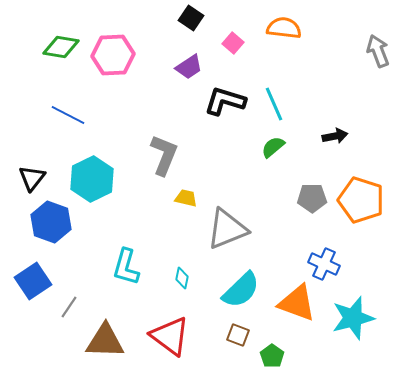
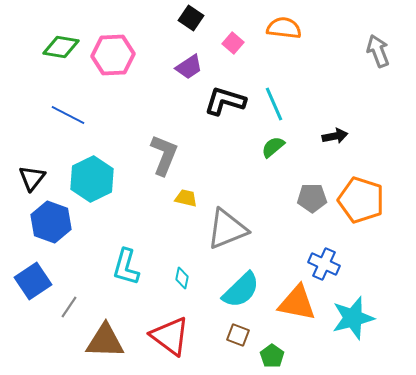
orange triangle: rotated 9 degrees counterclockwise
